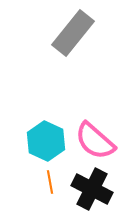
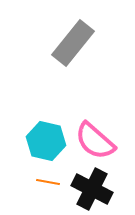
gray rectangle: moved 10 px down
cyan hexagon: rotated 12 degrees counterclockwise
orange line: moved 2 px left; rotated 70 degrees counterclockwise
